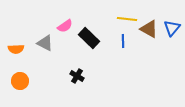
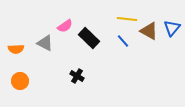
brown triangle: moved 2 px down
blue line: rotated 40 degrees counterclockwise
